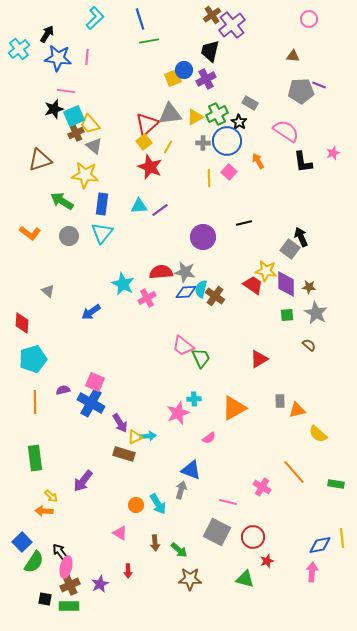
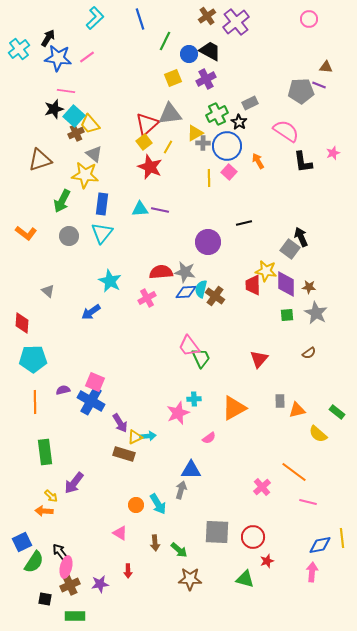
brown cross at (212, 15): moved 5 px left, 1 px down
purple cross at (232, 25): moved 4 px right, 3 px up
black arrow at (47, 34): moved 1 px right, 4 px down
green line at (149, 41): moved 16 px right; rotated 54 degrees counterclockwise
black trapezoid at (210, 51): rotated 105 degrees clockwise
brown triangle at (293, 56): moved 33 px right, 11 px down
pink line at (87, 57): rotated 49 degrees clockwise
blue circle at (184, 70): moved 5 px right, 16 px up
gray rectangle at (250, 103): rotated 56 degrees counterclockwise
cyan square at (74, 116): rotated 25 degrees counterclockwise
yellow triangle at (195, 117): moved 16 px down
blue circle at (227, 141): moved 5 px down
gray triangle at (94, 146): moved 8 px down
green arrow at (62, 201): rotated 95 degrees counterclockwise
cyan triangle at (139, 206): moved 1 px right, 3 px down
purple line at (160, 210): rotated 48 degrees clockwise
orange L-shape at (30, 233): moved 4 px left
purple circle at (203, 237): moved 5 px right, 5 px down
cyan star at (123, 284): moved 13 px left, 3 px up
red trapezoid at (253, 285): rotated 125 degrees counterclockwise
brown semicircle at (309, 345): moved 8 px down; rotated 104 degrees clockwise
pink trapezoid at (183, 346): moved 6 px right; rotated 15 degrees clockwise
cyan pentagon at (33, 359): rotated 16 degrees clockwise
red triangle at (259, 359): rotated 18 degrees counterclockwise
blue cross at (91, 403): moved 2 px up
green rectangle at (35, 458): moved 10 px right, 6 px up
blue triangle at (191, 470): rotated 20 degrees counterclockwise
orange line at (294, 472): rotated 12 degrees counterclockwise
purple arrow at (83, 481): moved 9 px left, 2 px down
green rectangle at (336, 484): moved 1 px right, 72 px up; rotated 28 degrees clockwise
pink cross at (262, 487): rotated 18 degrees clockwise
pink line at (228, 502): moved 80 px right
gray square at (217, 532): rotated 24 degrees counterclockwise
blue square at (22, 542): rotated 18 degrees clockwise
purple star at (100, 584): rotated 18 degrees clockwise
green rectangle at (69, 606): moved 6 px right, 10 px down
